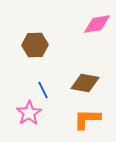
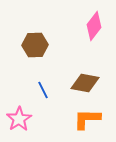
pink diamond: moved 3 px left, 2 px down; rotated 44 degrees counterclockwise
pink star: moved 10 px left, 6 px down
